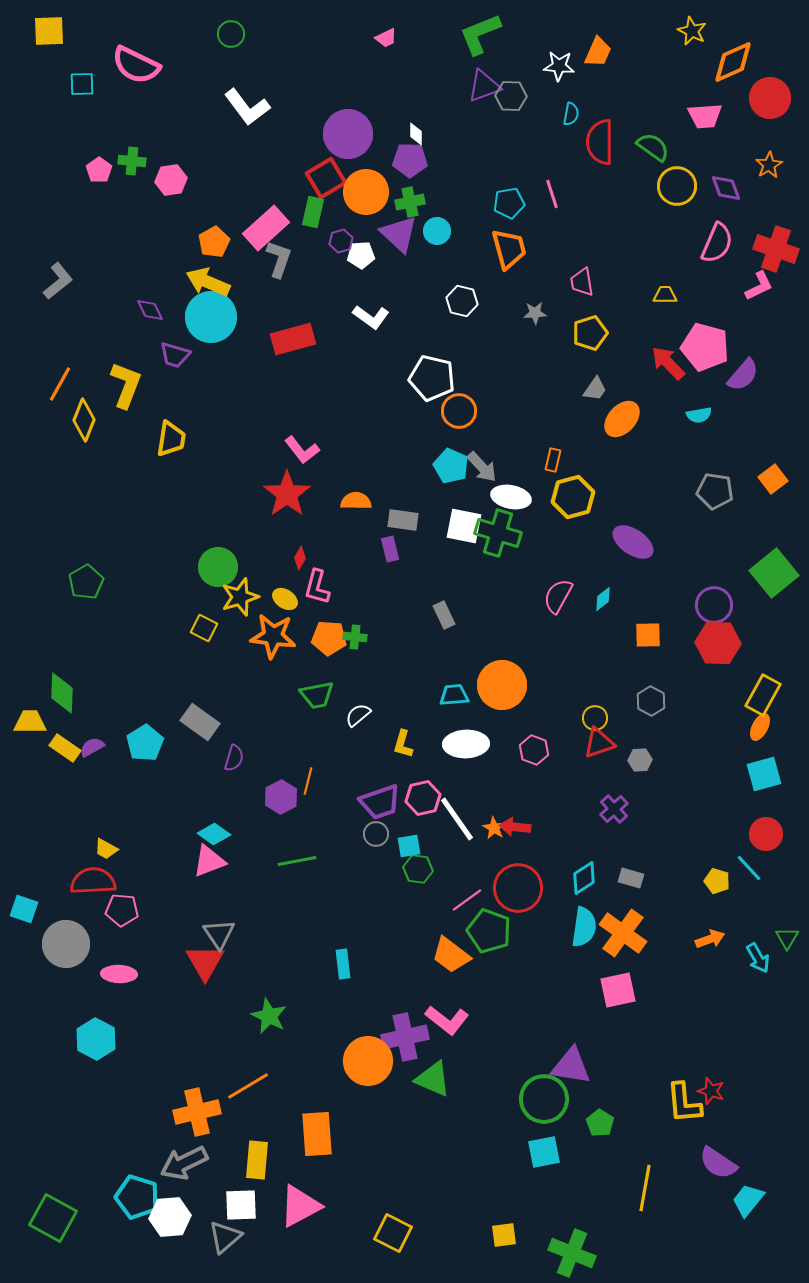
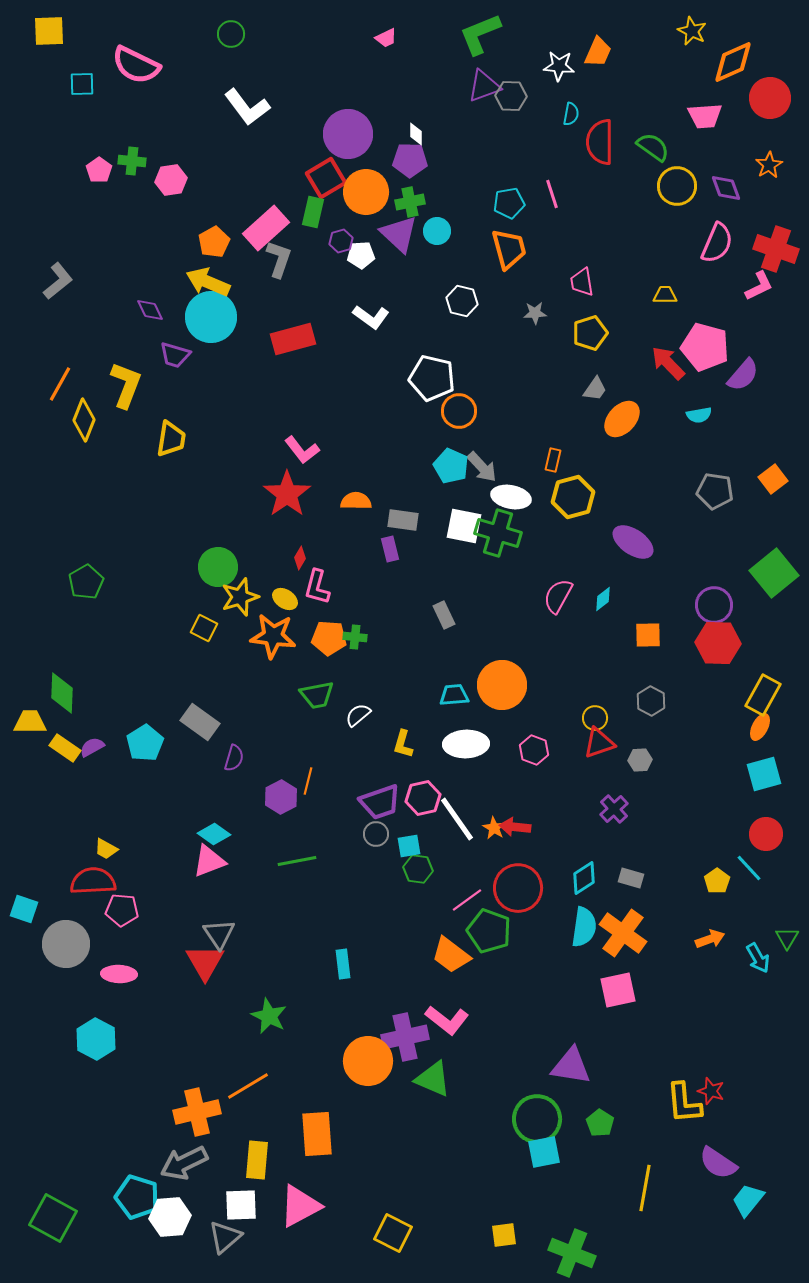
yellow pentagon at (717, 881): rotated 20 degrees clockwise
green circle at (544, 1099): moved 7 px left, 20 px down
